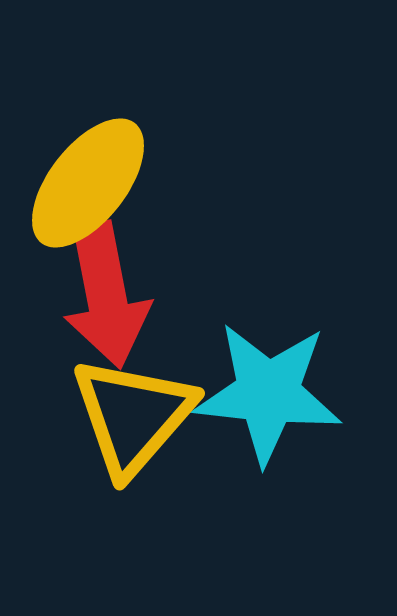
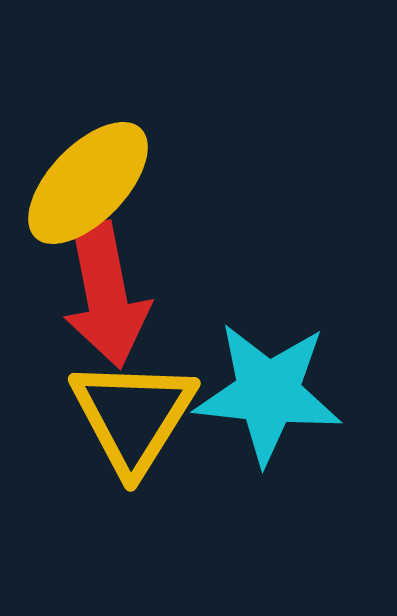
yellow ellipse: rotated 6 degrees clockwise
yellow triangle: rotated 9 degrees counterclockwise
